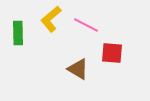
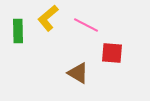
yellow L-shape: moved 3 px left, 1 px up
green rectangle: moved 2 px up
brown triangle: moved 4 px down
